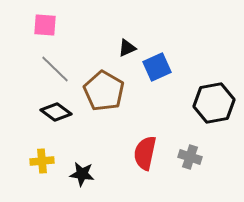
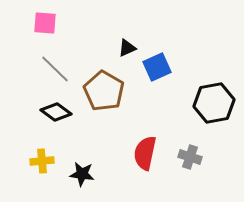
pink square: moved 2 px up
